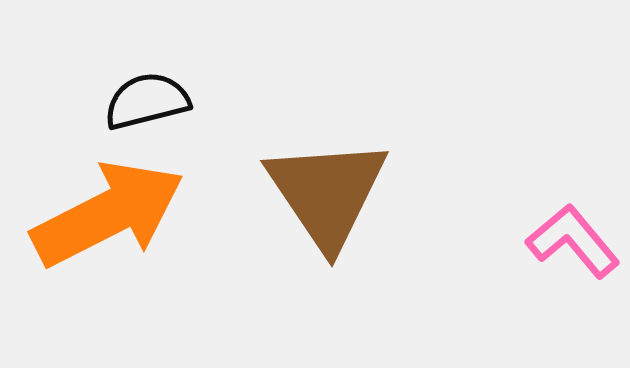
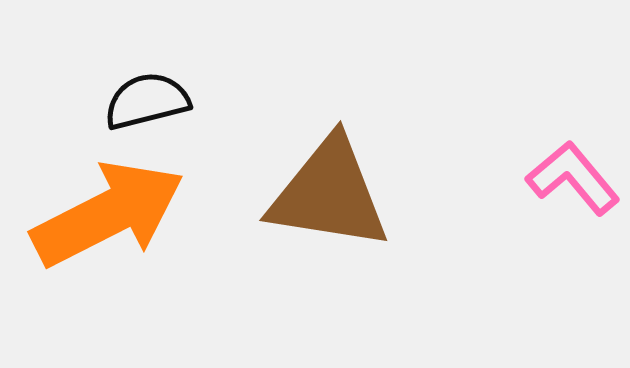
brown triangle: moved 2 px right, 1 px down; rotated 47 degrees counterclockwise
pink L-shape: moved 63 px up
